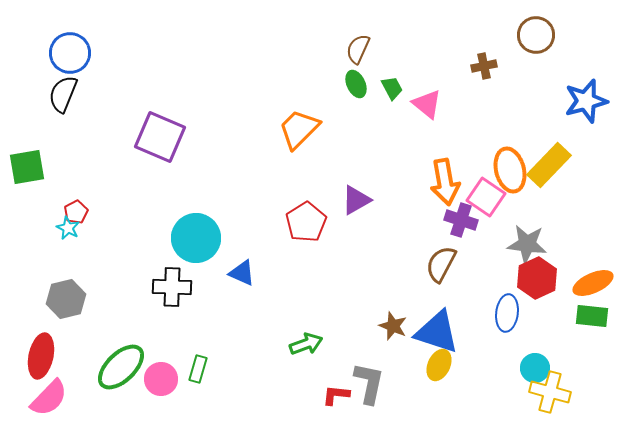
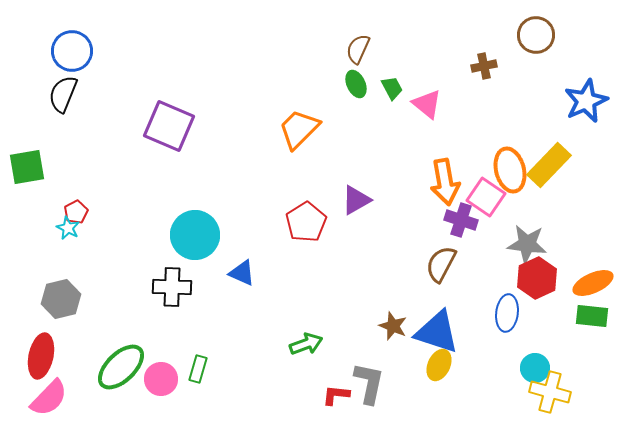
blue circle at (70, 53): moved 2 px right, 2 px up
blue star at (586, 101): rotated 9 degrees counterclockwise
purple square at (160, 137): moved 9 px right, 11 px up
cyan circle at (196, 238): moved 1 px left, 3 px up
gray hexagon at (66, 299): moved 5 px left
